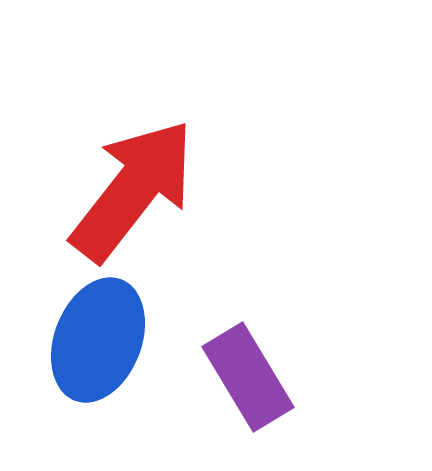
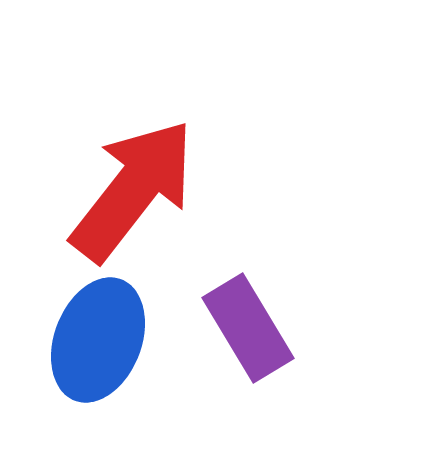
purple rectangle: moved 49 px up
